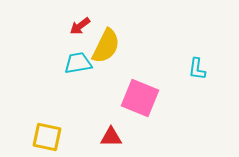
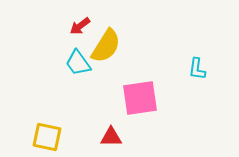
yellow semicircle: rotated 6 degrees clockwise
cyan trapezoid: rotated 116 degrees counterclockwise
pink square: rotated 30 degrees counterclockwise
